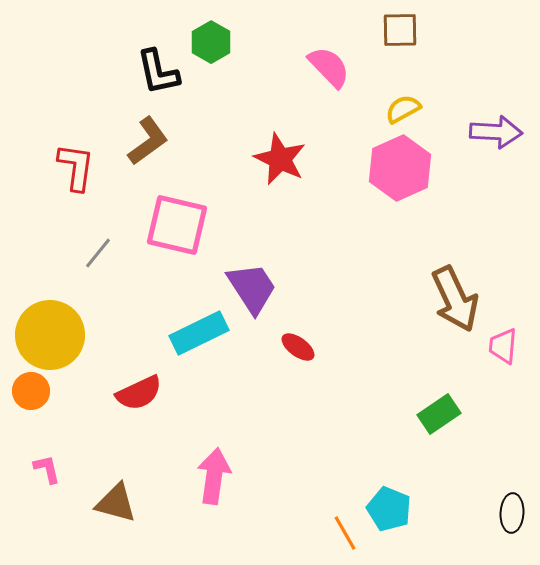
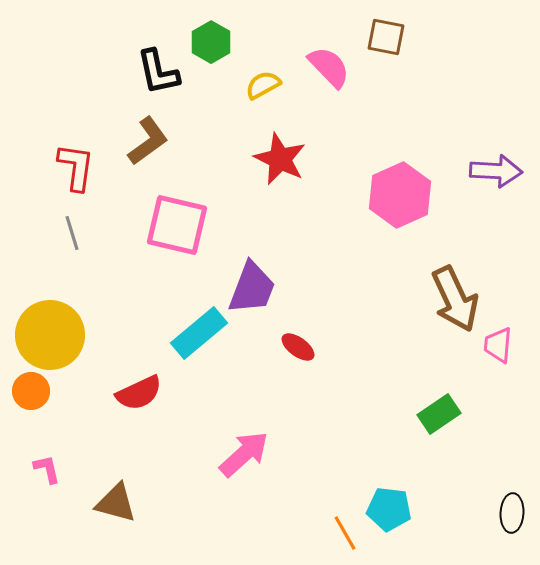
brown square: moved 14 px left, 7 px down; rotated 12 degrees clockwise
yellow semicircle: moved 140 px left, 24 px up
purple arrow: moved 39 px down
pink hexagon: moved 27 px down
gray line: moved 26 px left, 20 px up; rotated 56 degrees counterclockwise
purple trapezoid: rotated 54 degrees clockwise
cyan rectangle: rotated 14 degrees counterclockwise
pink trapezoid: moved 5 px left, 1 px up
pink arrow: moved 30 px right, 22 px up; rotated 40 degrees clockwise
cyan pentagon: rotated 15 degrees counterclockwise
